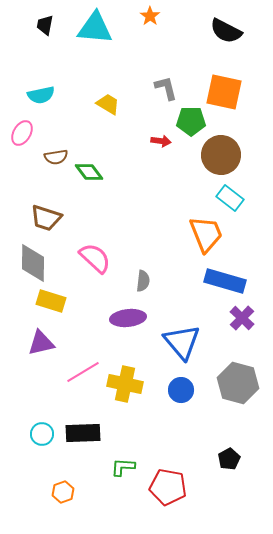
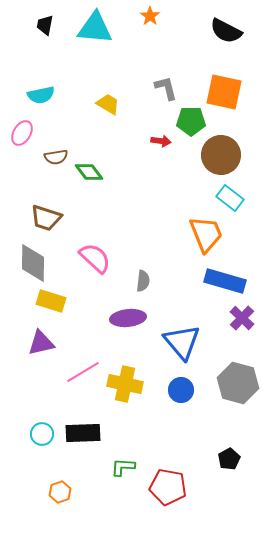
orange hexagon: moved 3 px left
